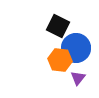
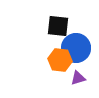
black square: rotated 20 degrees counterclockwise
purple triangle: rotated 35 degrees clockwise
